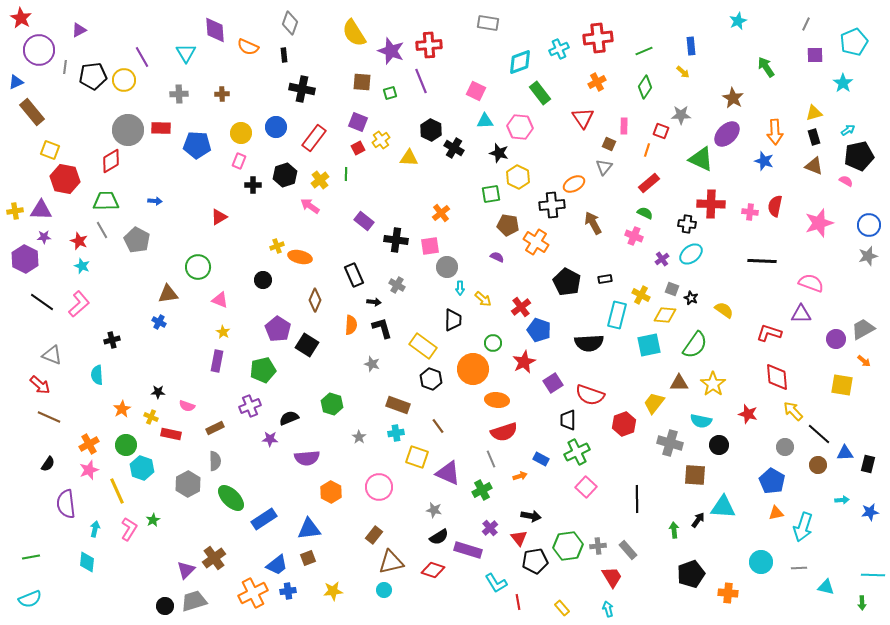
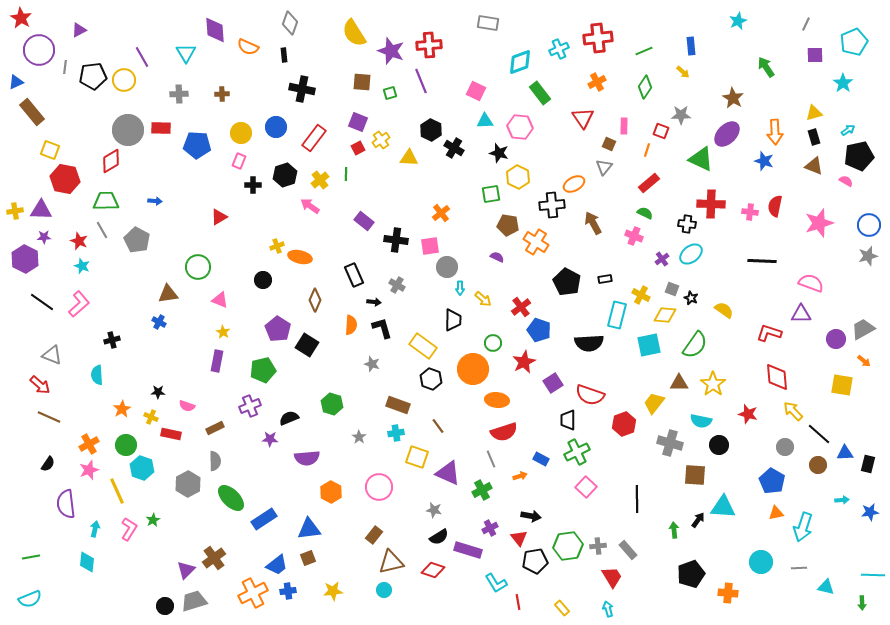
purple cross at (490, 528): rotated 14 degrees clockwise
